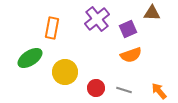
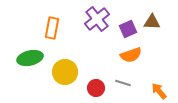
brown triangle: moved 9 px down
green ellipse: rotated 20 degrees clockwise
gray line: moved 1 px left, 7 px up
